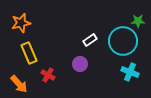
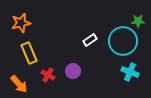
purple circle: moved 7 px left, 7 px down
